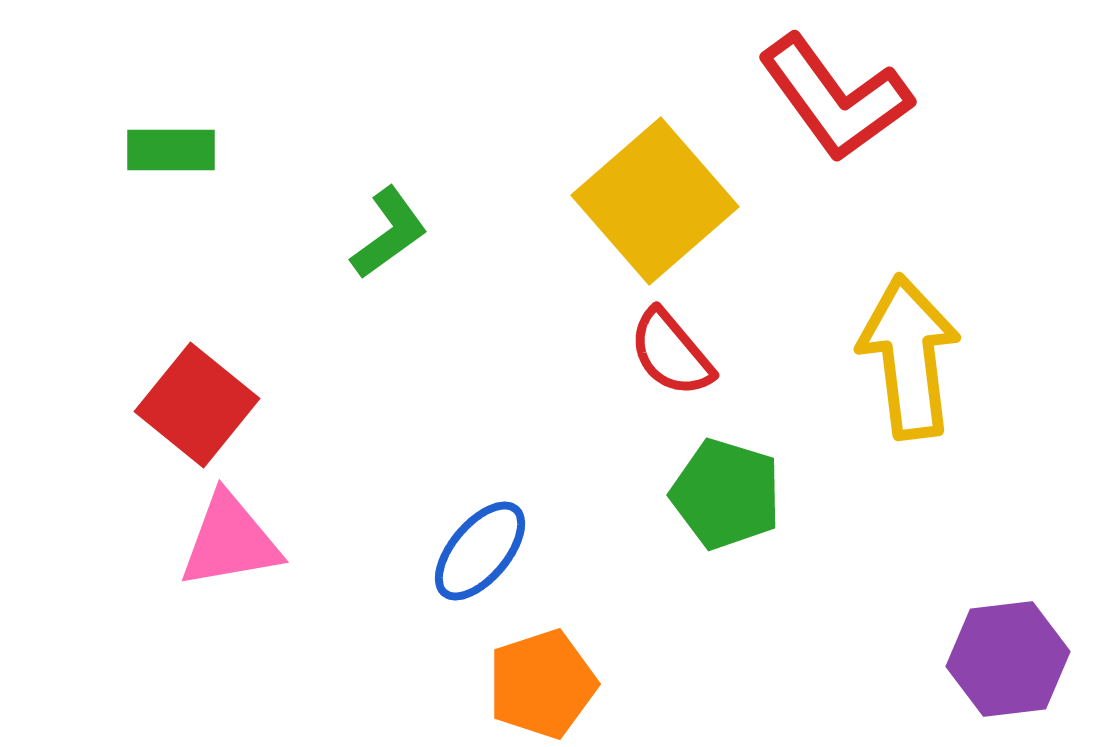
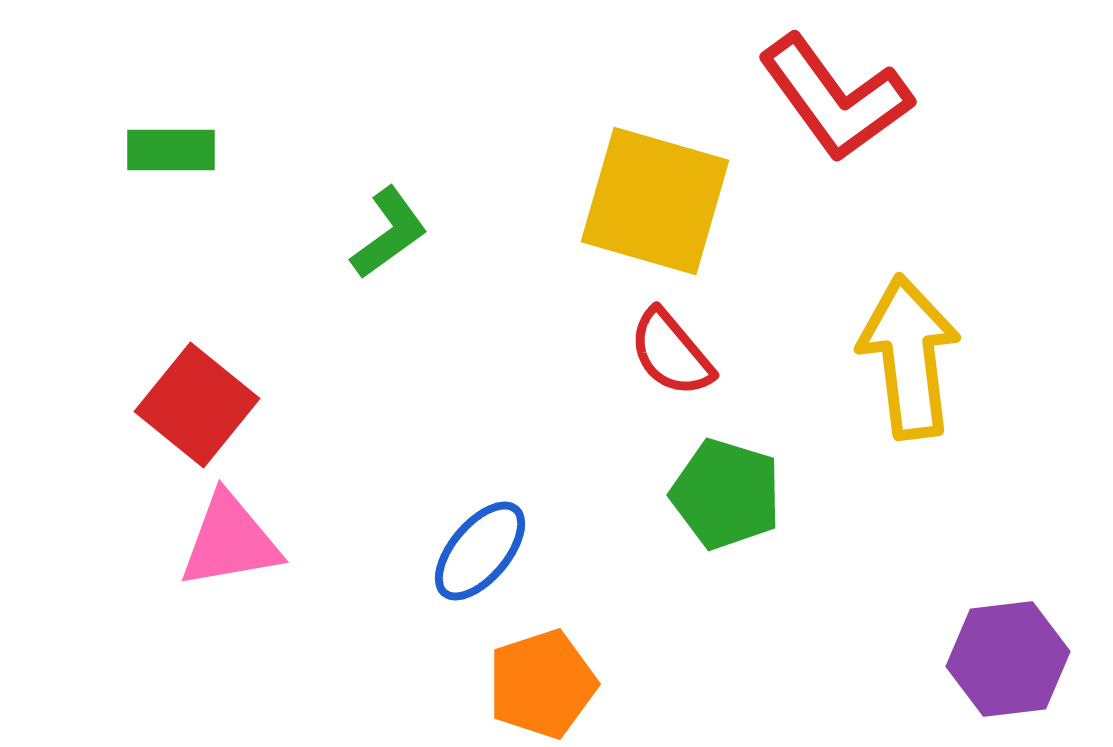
yellow square: rotated 33 degrees counterclockwise
